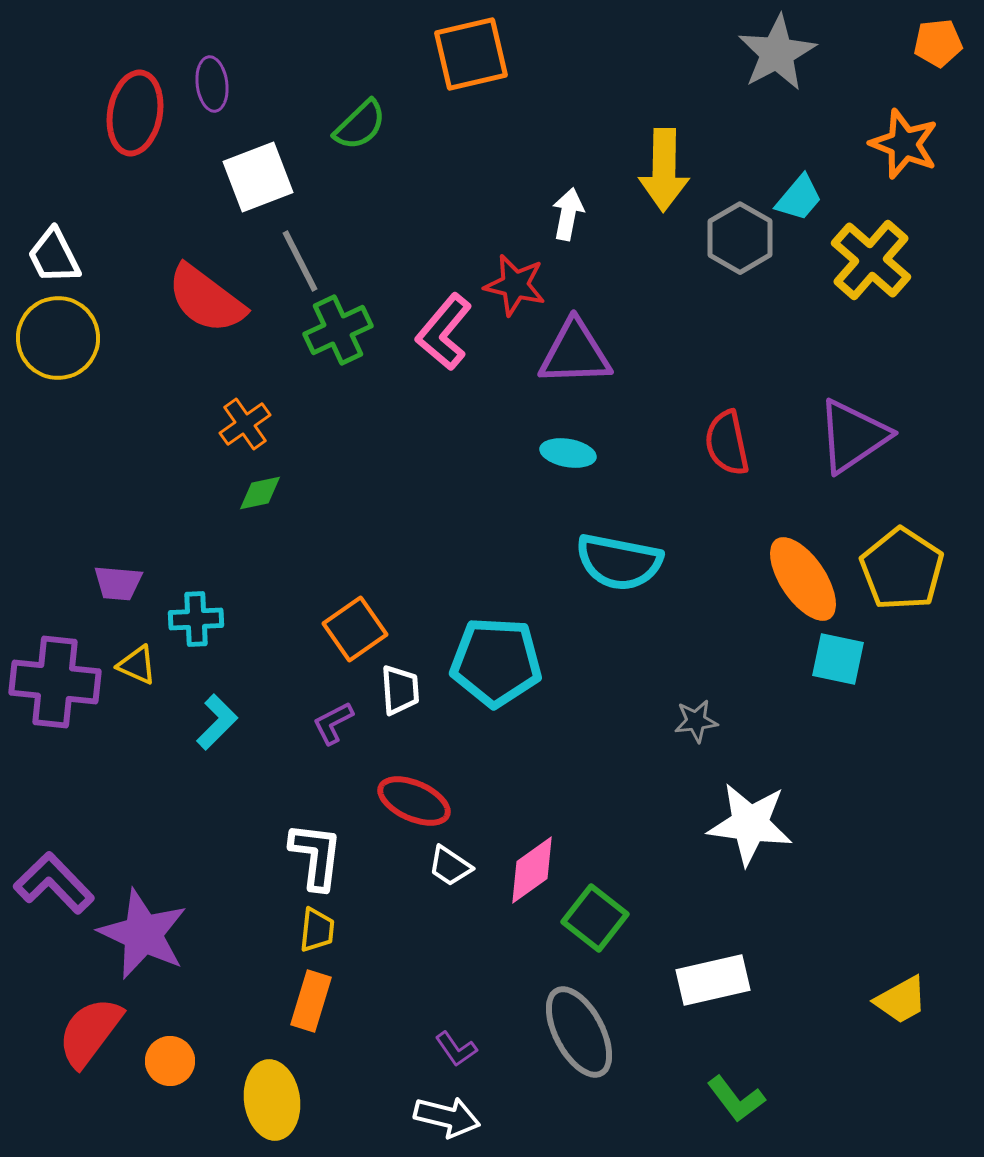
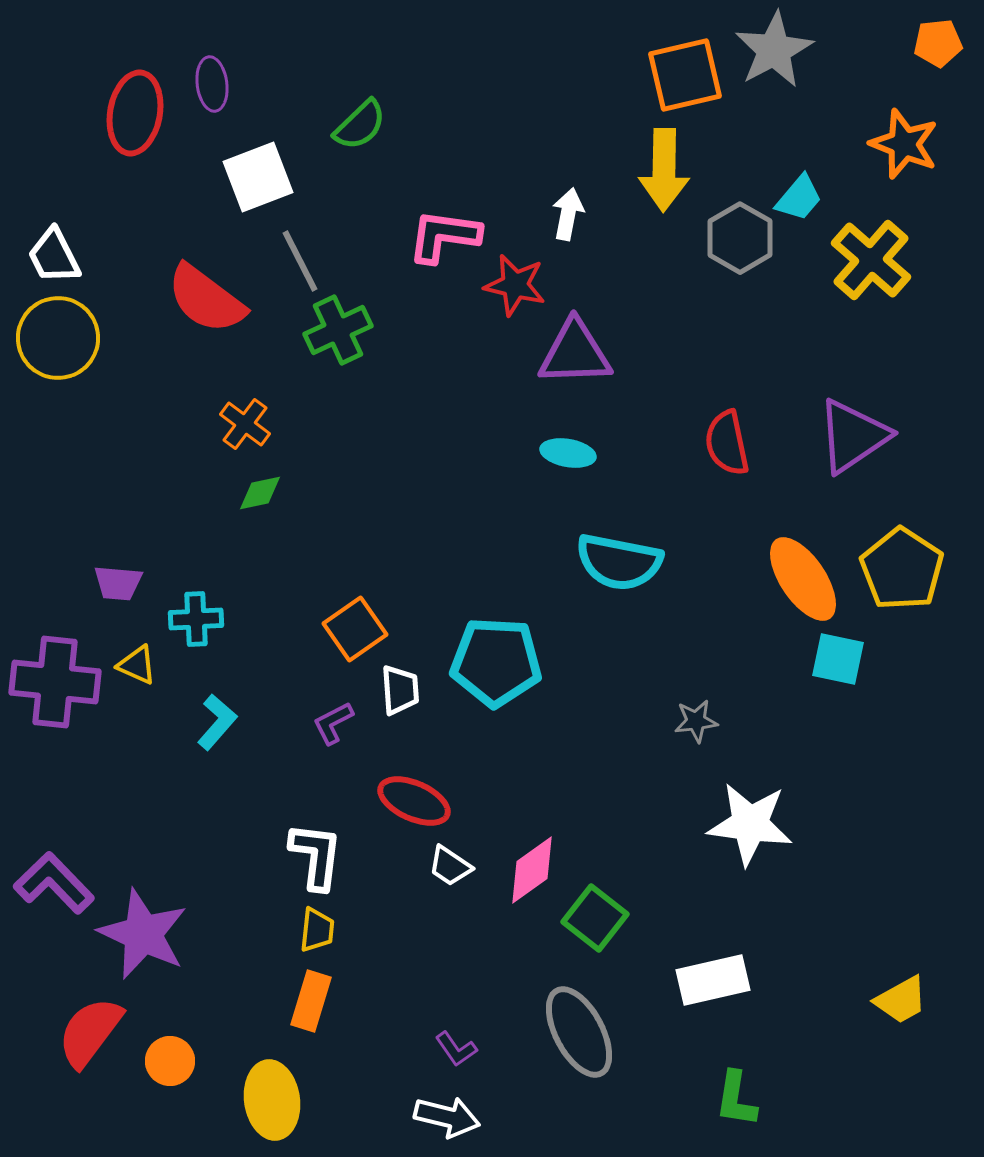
gray star at (777, 53): moved 3 px left, 3 px up
orange square at (471, 54): moved 214 px right, 21 px down
pink L-shape at (444, 332): moved 96 px up; rotated 58 degrees clockwise
orange cross at (245, 424): rotated 18 degrees counterclockwise
cyan L-shape at (217, 722): rotated 4 degrees counterclockwise
green L-shape at (736, 1099): rotated 46 degrees clockwise
